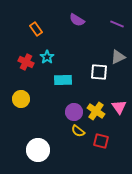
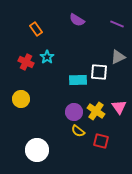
cyan rectangle: moved 15 px right
white circle: moved 1 px left
